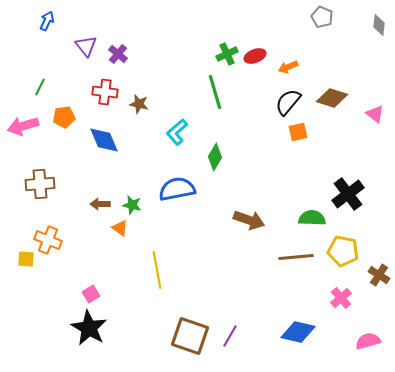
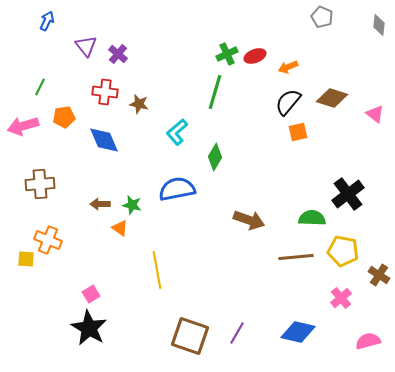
green line at (215, 92): rotated 32 degrees clockwise
purple line at (230, 336): moved 7 px right, 3 px up
